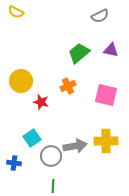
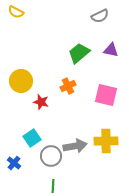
blue cross: rotated 32 degrees clockwise
